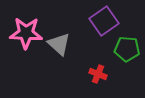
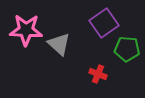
purple square: moved 2 px down
pink star: moved 3 px up
